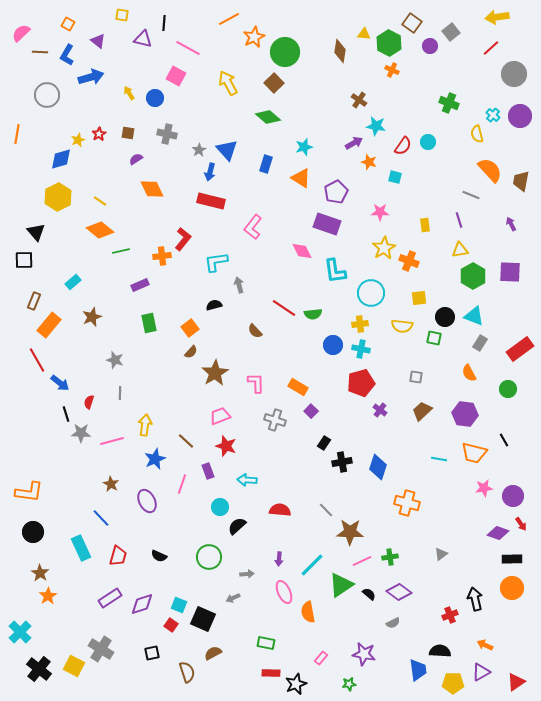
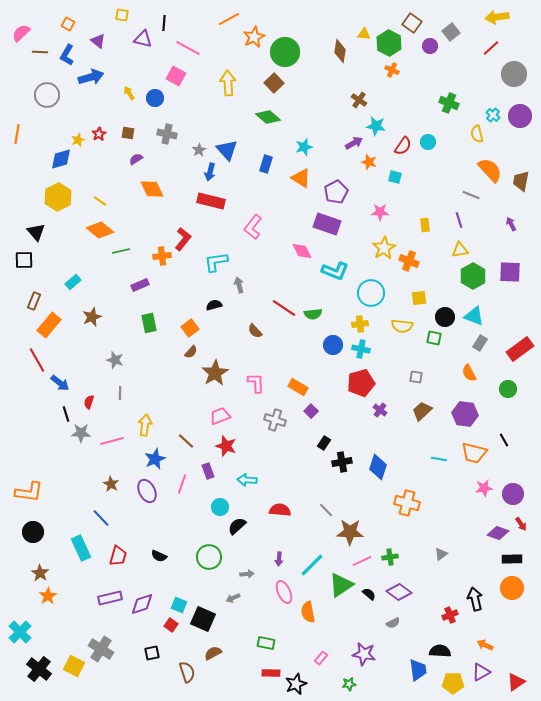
yellow arrow at (228, 83): rotated 25 degrees clockwise
cyan L-shape at (335, 271): rotated 60 degrees counterclockwise
purple circle at (513, 496): moved 2 px up
purple ellipse at (147, 501): moved 10 px up
purple rectangle at (110, 598): rotated 20 degrees clockwise
